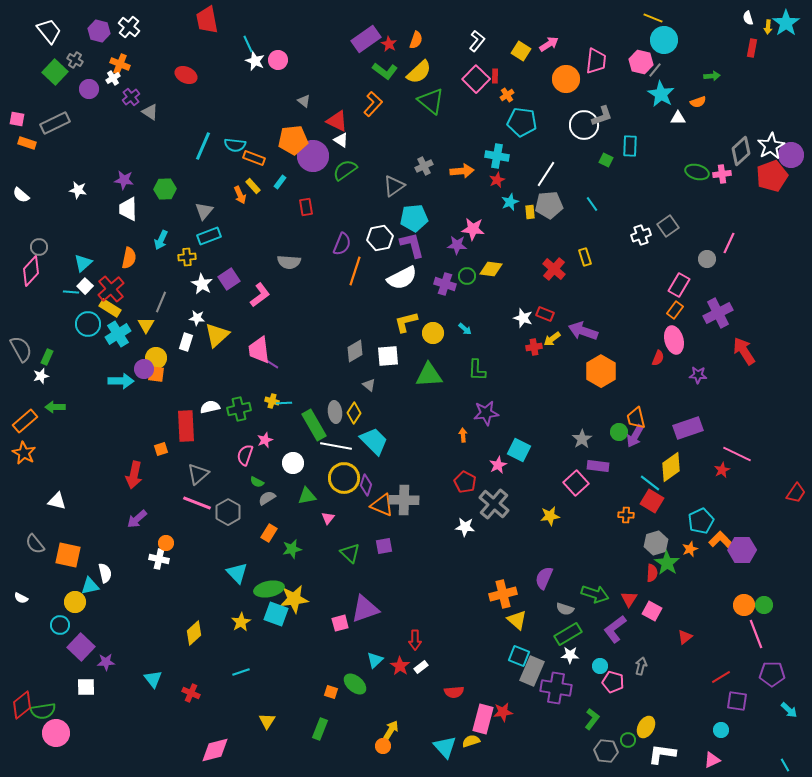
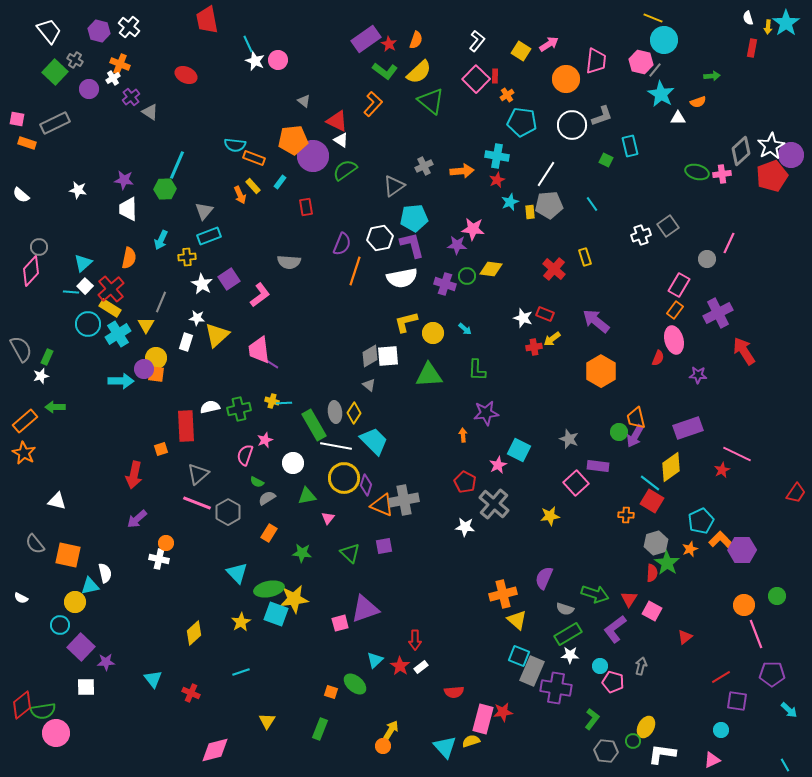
white circle at (584, 125): moved 12 px left
cyan line at (203, 146): moved 26 px left, 19 px down
cyan rectangle at (630, 146): rotated 15 degrees counterclockwise
white semicircle at (402, 278): rotated 16 degrees clockwise
purple arrow at (583, 331): moved 13 px right, 10 px up; rotated 20 degrees clockwise
gray diamond at (355, 351): moved 15 px right, 5 px down
gray star at (582, 439): moved 13 px left; rotated 18 degrees counterclockwise
gray cross at (404, 500): rotated 12 degrees counterclockwise
green star at (292, 549): moved 10 px right, 4 px down; rotated 18 degrees clockwise
green circle at (764, 605): moved 13 px right, 9 px up
green circle at (628, 740): moved 5 px right, 1 px down
